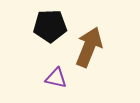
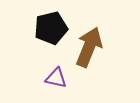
black pentagon: moved 1 px right, 2 px down; rotated 12 degrees counterclockwise
